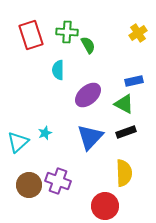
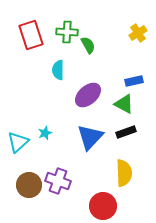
red circle: moved 2 px left
